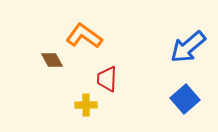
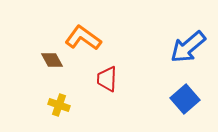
orange L-shape: moved 1 px left, 2 px down
yellow cross: moved 27 px left; rotated 20 degrees clockwise
